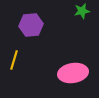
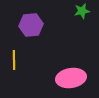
yellow line: rotated 18 degrees counterclockwise
pink ellipse: moved 2 px left, 5 px down
